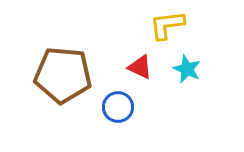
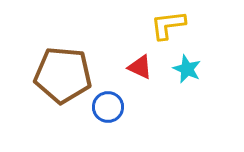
yellow L-shape: moved 1 px right
blue circle: moved 10 px left
